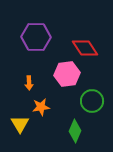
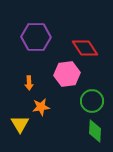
green diamond: moved 20 px right; rotated 20 degrees counterclockwise
